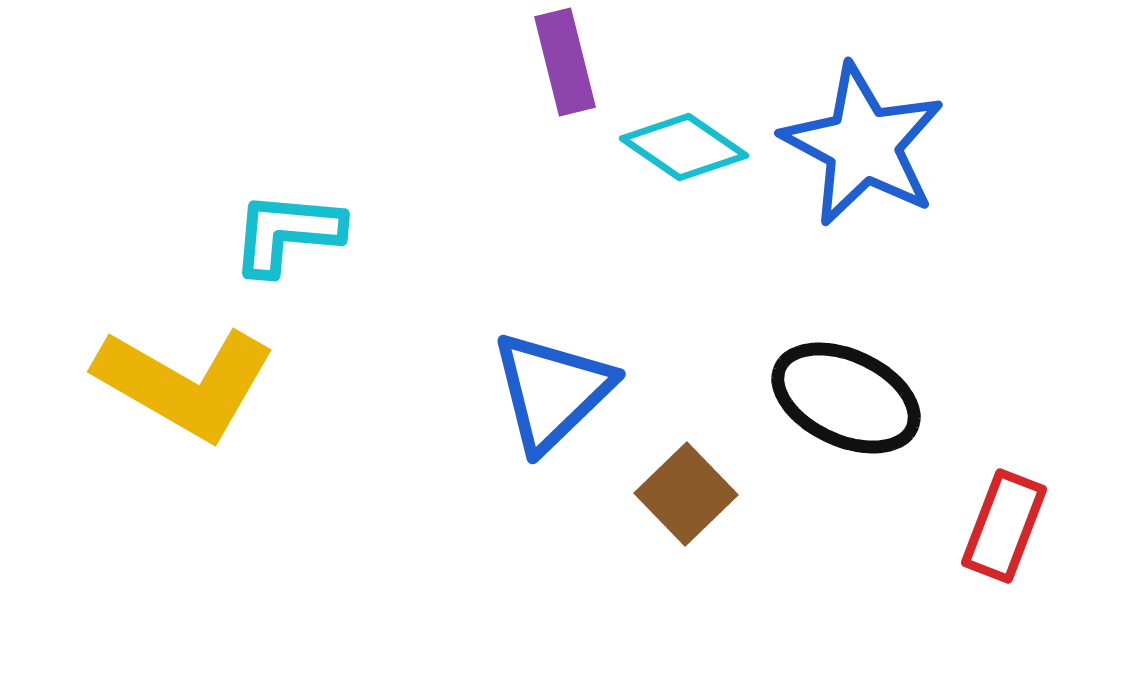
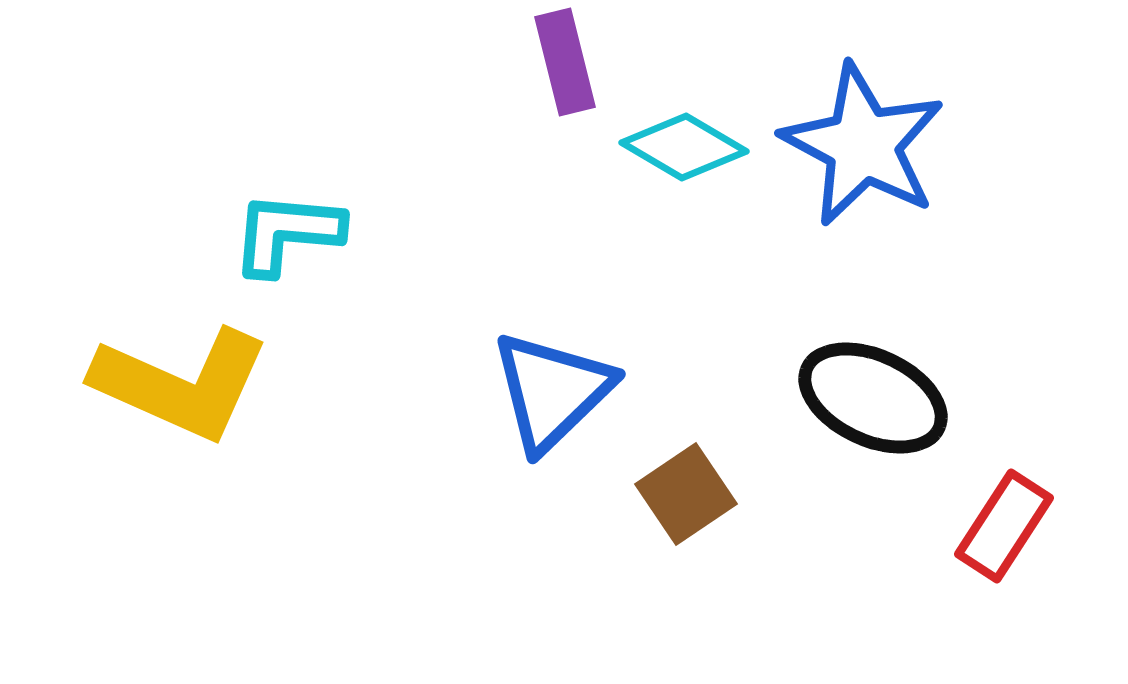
cyan diamond: rotated 4 degrees counterclockwise
yellow L-shape: moved 4 px left, 1 px down; rotated 6 degrees counterclockwise
black ellipse: moved 27 px right
brown square: rotated 10 degrees clockwise
red rectangle: rotated 12 degrees clockwise
